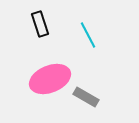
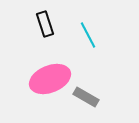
black rectangle: moved 5 px right
